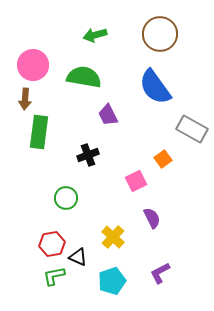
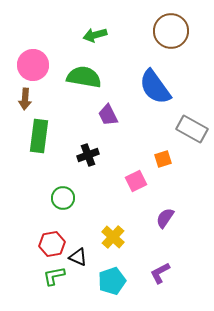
brown circle: moved 11 px right, 3 px up
green rectangle: moved 4 px down
orange square: rotated 18 degrees clockwise
green circle: moved 3 px left
purple semicircle: moved 13 px right; rotated 120 degrees counterclockwise
